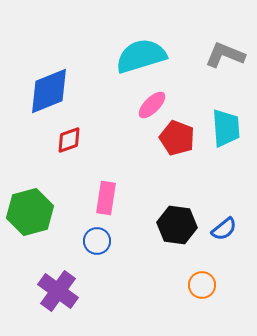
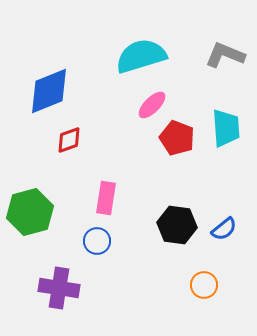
orange circle: moved 2 px right
purple cross: moved 1 px right, 3 px up; rotated 27 degrees counterclockwise
